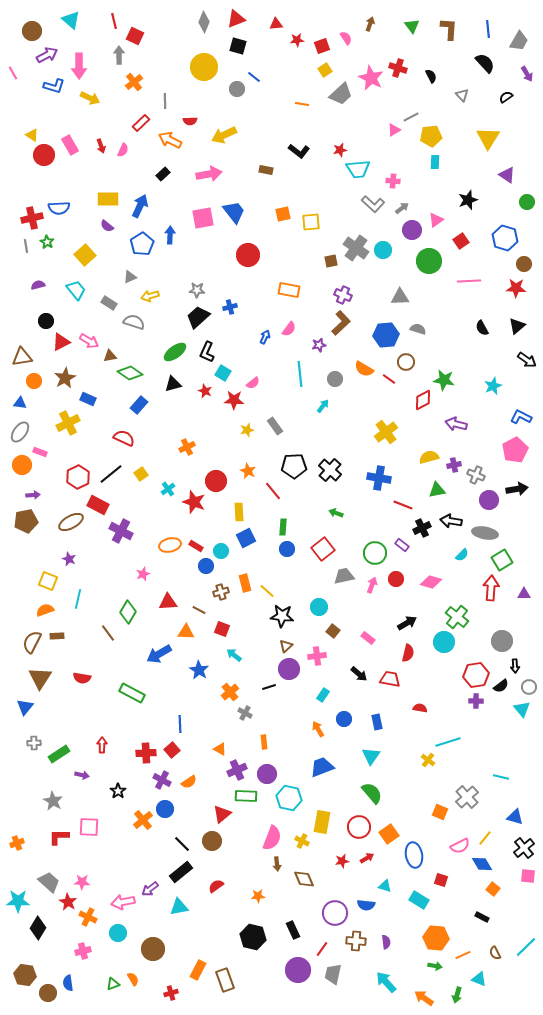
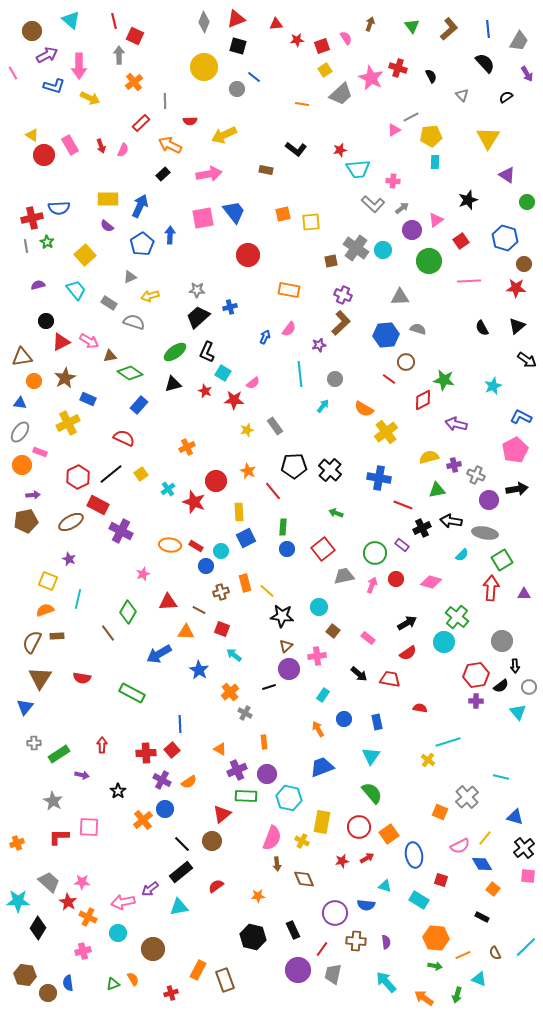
brown L-shape at (449, 29): rotated 45 degrees clockwise
orange arrow at (170, 140): moved 5 px down
black L-shape at (299, 151): moved 3 px left, 2 px up
orange semicircle at (364, 369): moved 40 px down
orange ellipse at (170, 545): rotated 20 degrees clockwise
red semicircle at (408, 653): rotated 42 degrees clockwise
cyan triangle at (522, 709): moved 4 px left, 3 px down
